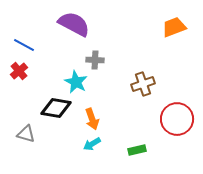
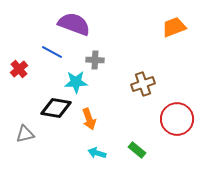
purple semicircle: rotated 8 degrees counterclockwise
blue line: moved 28 px right, 7 px down
red cross: moved 2 px up
cyan star: rotated 30 degrees counterclockwise
orange arrow: moved 3 px left
gray triangle: moved 1 px left; rotated 30 degrees counterclockwise
cyan arrow: moved 5 px right, 9 px down; rotated 48 degrees clockwise
green rectangle: rotated 54 degrees clockwise
